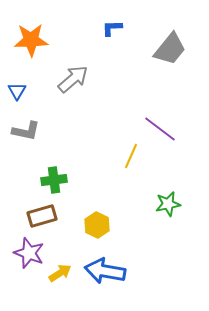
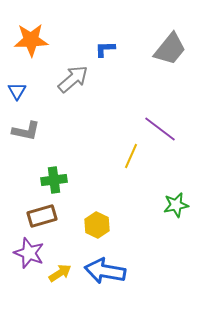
blue L-shape: moved 7 px left, 21 px down
green star: moved 8 px right, 1 px down
